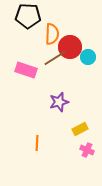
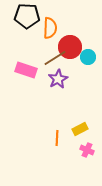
black pentagon: moved 1 px left
orange semicircle: moved 2 px left, 6 px up
purple star: moved 1 px left, 23 px up; rotated 12 degrees counterclockwise
orange line: moved 20 px right, 5 px up
